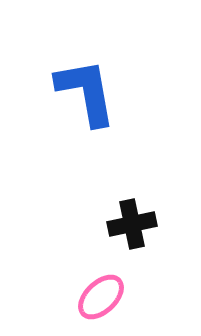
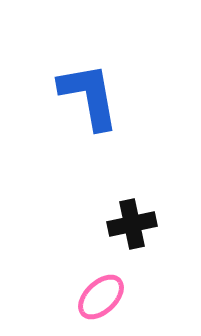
blue L-shape: moved 3 px right, 4 px down
